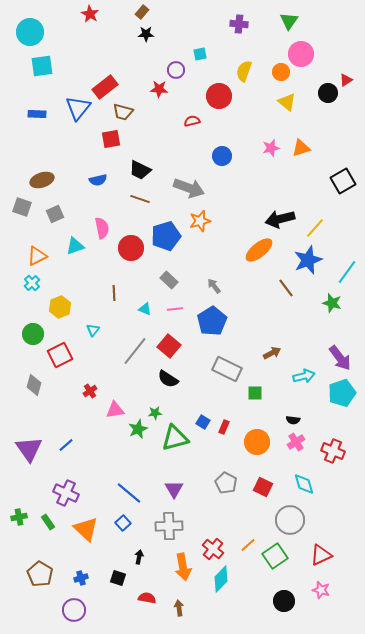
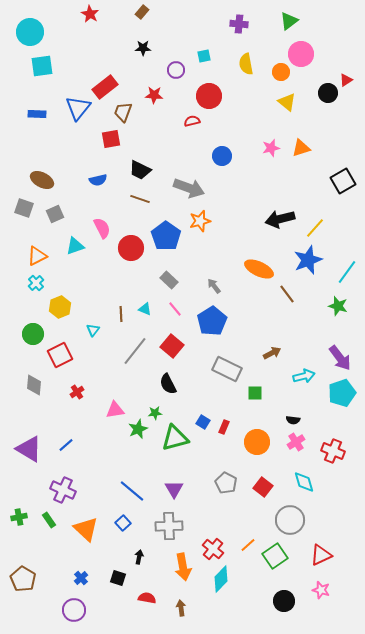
green triangle at (289, 21): rotated 18 degrees clockwise
black star at (146, 34): moved 3 px left, 14 px down
cyan square at (200, 54): moved 4 px right, 2 px down
yellow semicircle at (244, 71): moved 2 px right, 7 px up; rotated 30 degrees counterclockwise
red star at (159, 89): moved 5 px left, 6 px down
red circle at (219, 96): moved 10 px left
brown trapezoid at (123, 112): rotated 95 degrees clockwise
brown ellipse at (42, 180): rotated 45 degrees clockwise
gray square at (22, 207): moved 2 px right, 1 px down
pink semicircle at (102, 228): rotated 15 degrees counterclockwise
blue pentagon at (166, 236): rotated 20 degrees counterclockwise
orange ellipse at (259, 250): moved 19 px down; rotated 64 degrees clockwise
cyan cross at (32, 283): moved 4 px right
brown line at (286, 288): moved 1 px right, 6 px down
brown line at (114, 293): moved 7 px right, 21 px down
green star at (332, 303): moved 6 px right, 3 px down
pink line at (175, 309): rotated 56 degrees clockwise
red square at (169, 346): moved 3 px right
black semicircle at (168, 379): moved 5 px down; rotated 30 degrees clockwise
gray diamond at (34, 385): rotated 10 degrees counterclockwise
red cross at (90, 391): moved 13 px left, 1 px down
purple triangle at (29, 449): rotated 24 degrees counterclockwise
cyan diamond at (304, 484): moved 2 px up
red square at (263, 487): rotated 12 degrees clockwise
purple cross at (66, 493): moved 3 px left, 3 px up
blue line at (129, 493): moved 3 px right, 2 px up
green rectangle at (48, 522): moved 1 px right, 2 px up
brown pentagon at (40, 574): moved 17 px left, 5 px down
blue cross at (81, 578): rotated 24 degrees counterclockwise
brown arrow at (179, 608): moved 2 px right
